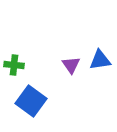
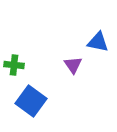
blue triangle: moved 2 px left, 18 px up; rotated 20 degrees clockwise
purple triangle: moved 2 px right
